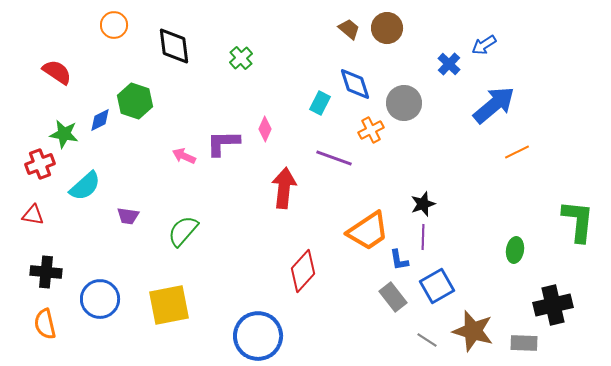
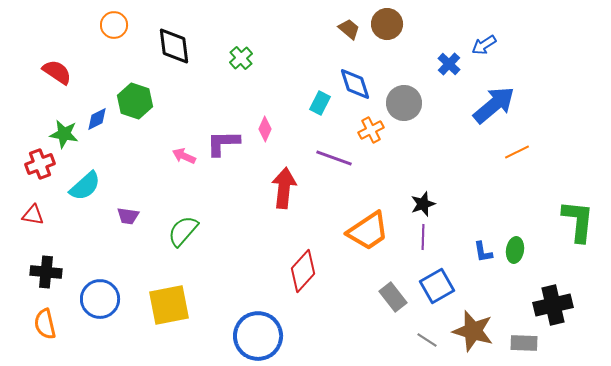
brown circle at (387, 28): moved 4 px up
blue diamond at (100, 120): moved 3 px left, 1 px up
blue L-shape at (399, 260): moved 84 px right, 8 px up
